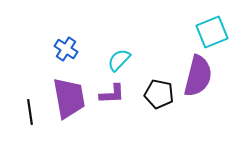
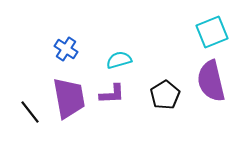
cyan semicircle: rotated 30 degrees clockwise
purple semicircle: moved 13 px right, 5 px down; rotated 153 degrees clockwise
black pentagon: moved 6 px right, 1 px down; rotated 28 degrees clockwise
black line: rotated 30 degrees counterclockwise
